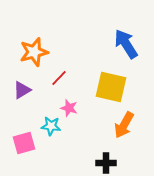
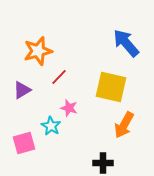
blue arrow: moved 1 px up; rotated 8 degrees counterclockwise
orange star: moved 4 px right, 1 px up
red line: moved 1 px up
cyan star: rotated 24 degrees clockwise
black cross: moved 3 px left
